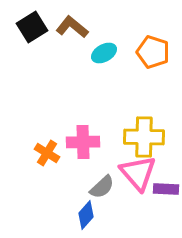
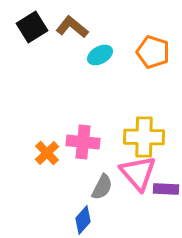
cyan ellipse: moved 4 px left, 2 px down
pink cross: rotated 8 degrees clockwise
orange cross: rotated 15 degrees clockwise
gray semicircle: rotated 20 degrees counterclockwise
blue diamond: moved 3 px left, 5 px down
